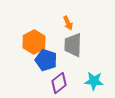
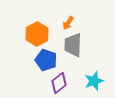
orange arrow: rotated 56 degrees clockwise
orange hexagon: moved 3 px right, 8 px up
cyan star: rotated 24 degrees counterclockwise
